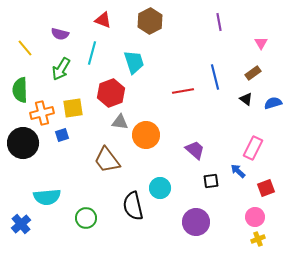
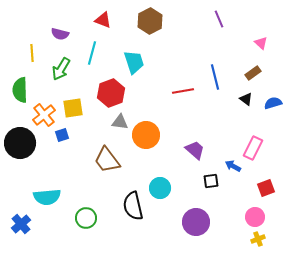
purple line: moved 3 px up; rotated 12 degrees counterclockwise
pink triangle: rotated 16 degrees counterclockwise
yellow line: moved 7 px right, 5 px down; rotated 36 degrees clockwise
orange cross: moved 2 px right, 2 px down; rotated 25 degrees counterclockwise
black circle: moved 3 px left
blue arrow: moved 5 px left, 5 px up; rotated 14 degrees counterclockwise
